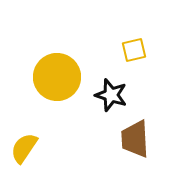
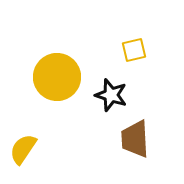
yellow semicircle: moved 1 px left, 1 px down
